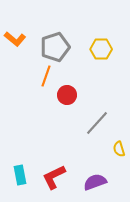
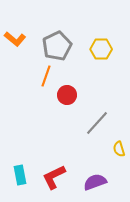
gray pentagon: moved 2 px right, 1 px up; rotated 8 degrees counterclockwise
